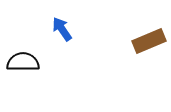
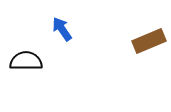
black semicircle: moved 3 px right, 1 px up
